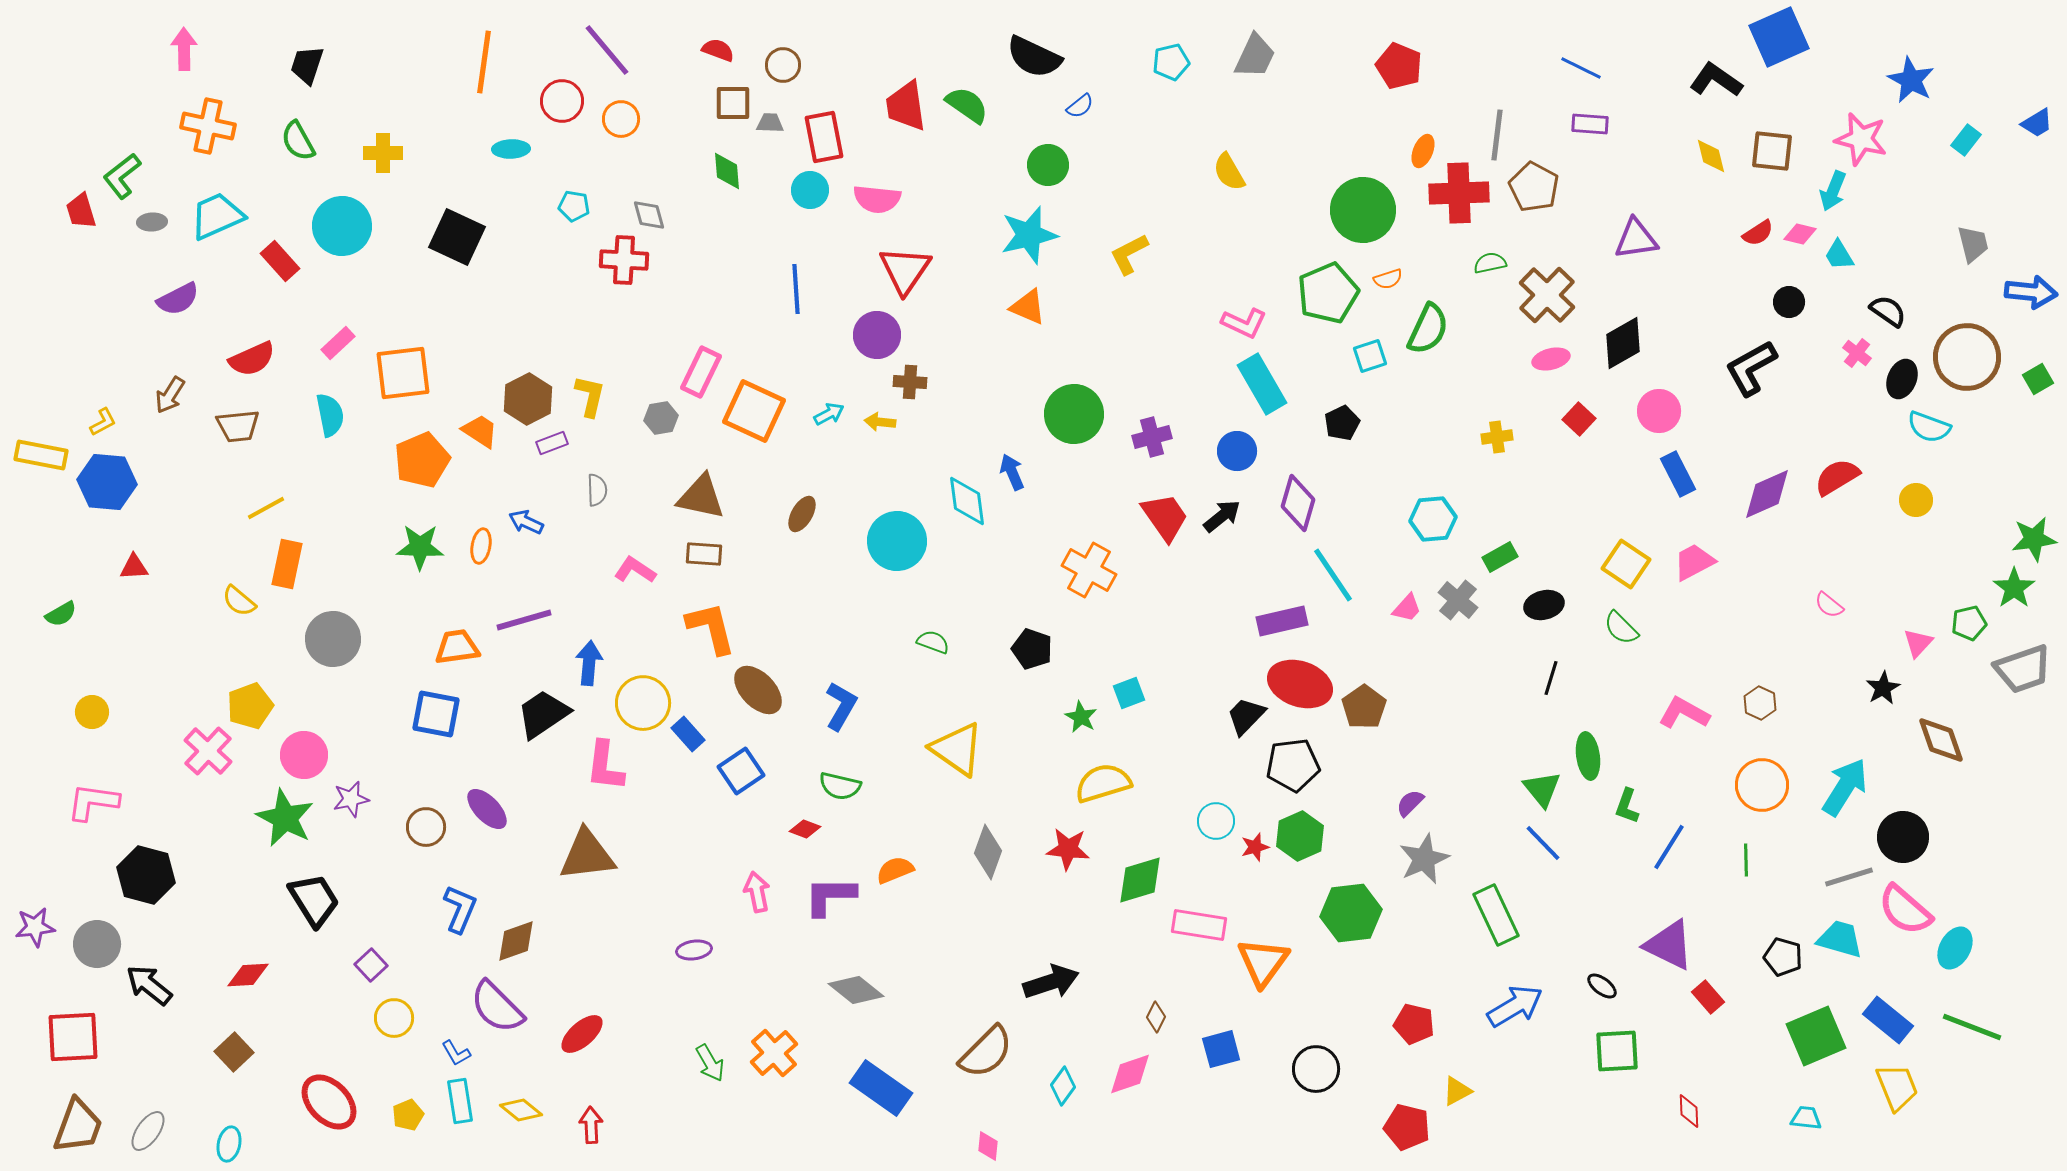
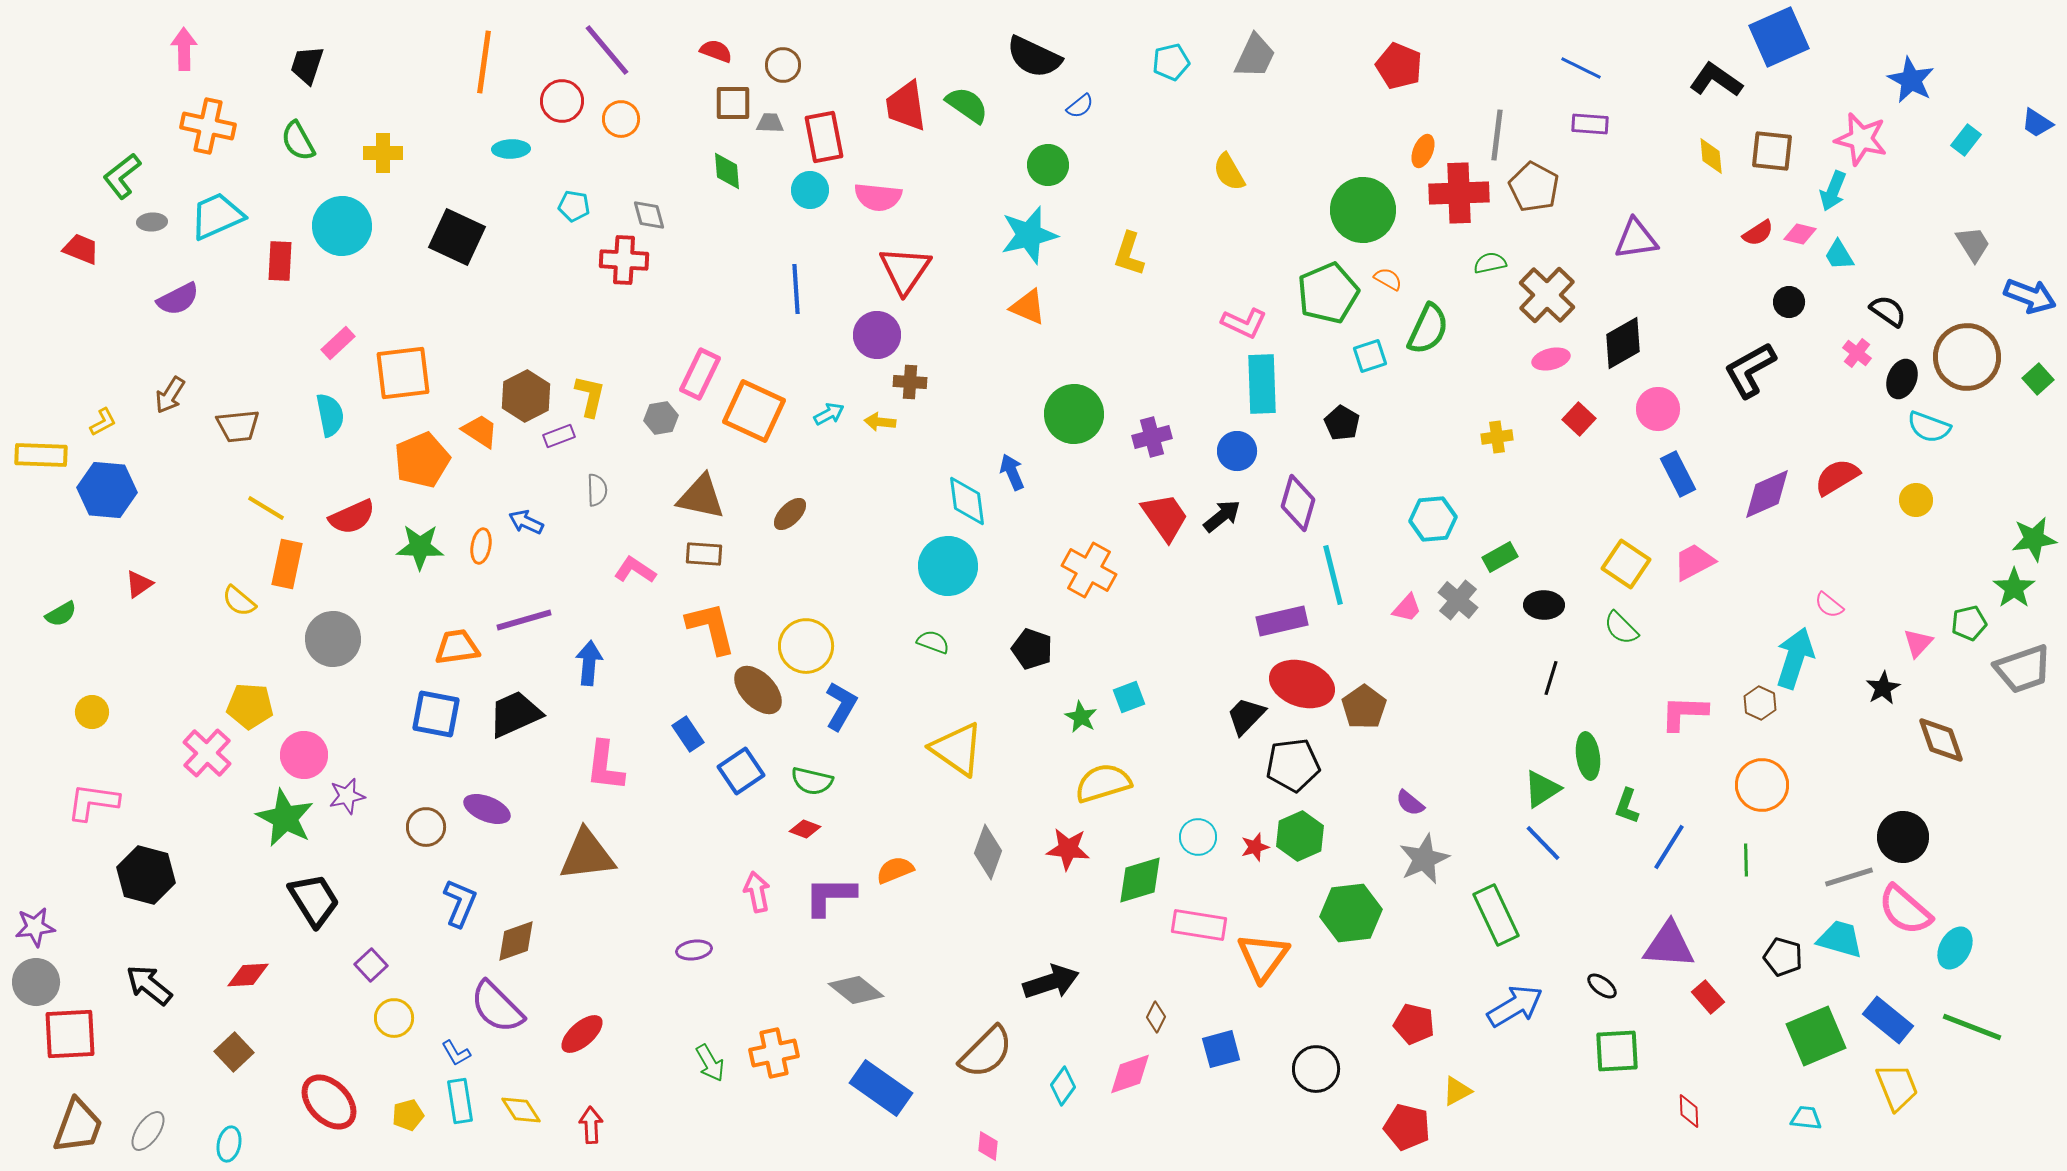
red semicircle at (718, 50): moved 2 px left, 1 px down
blue trapezoid at (2037, 123): rotated 64 degrees clockwise
yellow diamond at (1711, 156): rotated 9 degrees clockwise
pink semicircle at (877, 199): moved 1 px right, 2 px up
red trapezoid at (81, 211): moved 38 px down; rotated 129 degrees clockwise
gray trapezoid at (1973, 244): rotated 18 degrees counterclockwise
yellow L-shape at (1129, 254): rotated 45 degrees counterclockwise
red rectangle at (280, 261): rotated 45 degrees clockwise
orange semicircle at (1388, 279): rotated 132 degrees counterclockwise
blue arrow at (2031, 292): moved 1 px left, 4 px down; rotated 15 degrees clockwise
red semicircle at (252, 359): moved 100 px right, 158 px down
black L-shape at (1751, 368): moved 1 px left, 2 px down
pink rectangle at (701, 372): moved 1 px left, 2 px down
green square at (2038, 379): rotated 12 degrees counterclockwise
cyan rectangle at (1262, 384): rotated 28 degrees clockwise
brown hexagon at (528, 399): moved 2 px left, 3 px up
pink circle at (1659, 411): moved 1 px left, 2 px up
black pentagon at (1342, 423): rotated 16 degrees counterclockwise
purple rectangle at (552, 443): moved 7 px right, 7 px up
yellow rectangle at (41, 455): rotated 9 degrees counterclockwise
blue hexagon at (107, 482): moved 8 px down
yellow line at (266, 508): rotated 60 degrees clockwise
brown ellipse at (802, 514): moved 12 px left; rotated 15 degrees clockwise
cyan circle at (897, 541): moved 51 px right, 25 px down
red triangle at (134, 567): moved 5 px right, 17 px down; rotated 32 degrees counterclockwise
cyan line at (1333, 575): rotated 20 degrees clockwise
black ellipse at (1544, 605): rotated 15 degrees clockwise
red ellipse at (1300, 684): moved 2 px right
cyan square at (1129, 693): moved 4 px down
yellow circle at (643, 703): moved 163 px right, 57 px up
yellow pentagon at (250, 706): rotated 24 degrees clockwise
pink L-shape at (1684, 713): rotated 27 degrees counterclockwise
black trapezoid at (543, 714): moved 28 px left; rotated 10 degrees clockwise
blue rectangle at (688, 734): rotated 8 degrees clockwise
pink cross at (208, 751): moved 1 px left, 2 px down
green semicircle at (840, 786): moved 28 px left, 5 px up
cyan arrow at (1845, 787): moved 50 px left, 129 px up; rotated 14 degrees counterclockwise
green triangle at (1542, 789): rotated 36 degrees clockwise
purple star at (351, 799): moved 4 px left, 3 px up
purple semicircle at (1410, 803): rotated 96 degrees counterclockwise
purple ellipse at (487, 809): rotated 24 degrees counterclockwise
cyan circle at (1216, 821): moved 18 px left, 16 px down
blue L-shape at (460, 909): moved 6 px up
gray circle at (97, 944): moved 61 px left, 38 px down
purple triangle at (1669, 945): rotated 22 degrees counterclockwise
orange triangle at (1263, 962): moved 5 px up
red square at (73, 1037): moved 3 px left, 3 px up
orange cross at (774, 1053): rotated 30 degrees clockwise
yellow diamond at (521, 1110): rotated 18 degrees clockwise
yellow pentagon at (408, 1115): rotated 8 degrees clockwise
